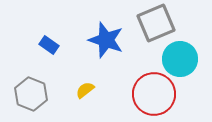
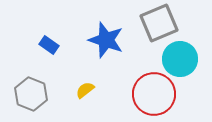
gray square: moved 3 px right
